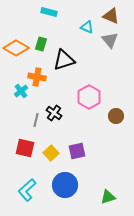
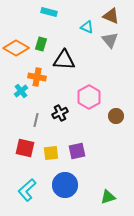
black triangle: rotated 20 degrees clockwise
black cross: moved 6 px right; rotated 28 degrees clockwise
yellow square: rotated 35 degrees clockwise
